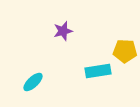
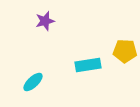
purple star: moved 18 px left, 10 px up
cyan rectangle: moved 10 px left, 6 px up
